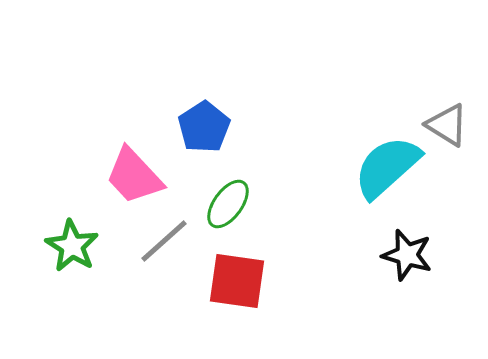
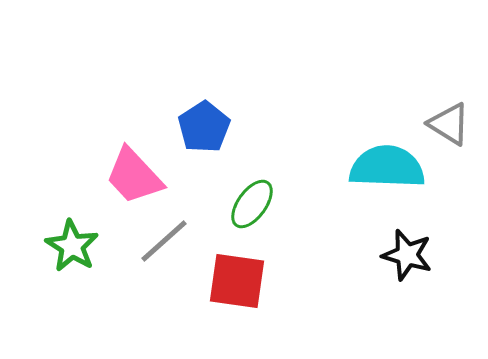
gray triangle: moved 2 px right, 1 px up
cyan semicircle: rotated 44 degrees clockwise
green ellipse: moved 24 px right
